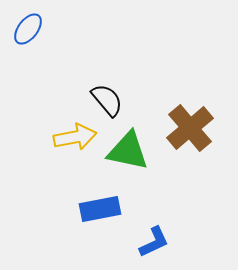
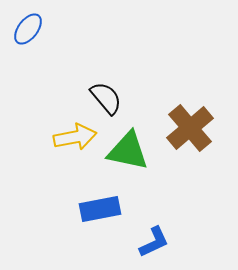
black semicircle: moved 1 px left, 2 px up
